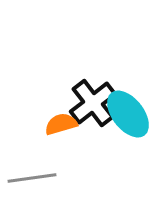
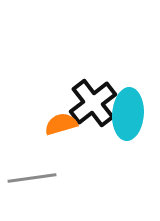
cyan ellipse: rotated 42 degrees clockwise
